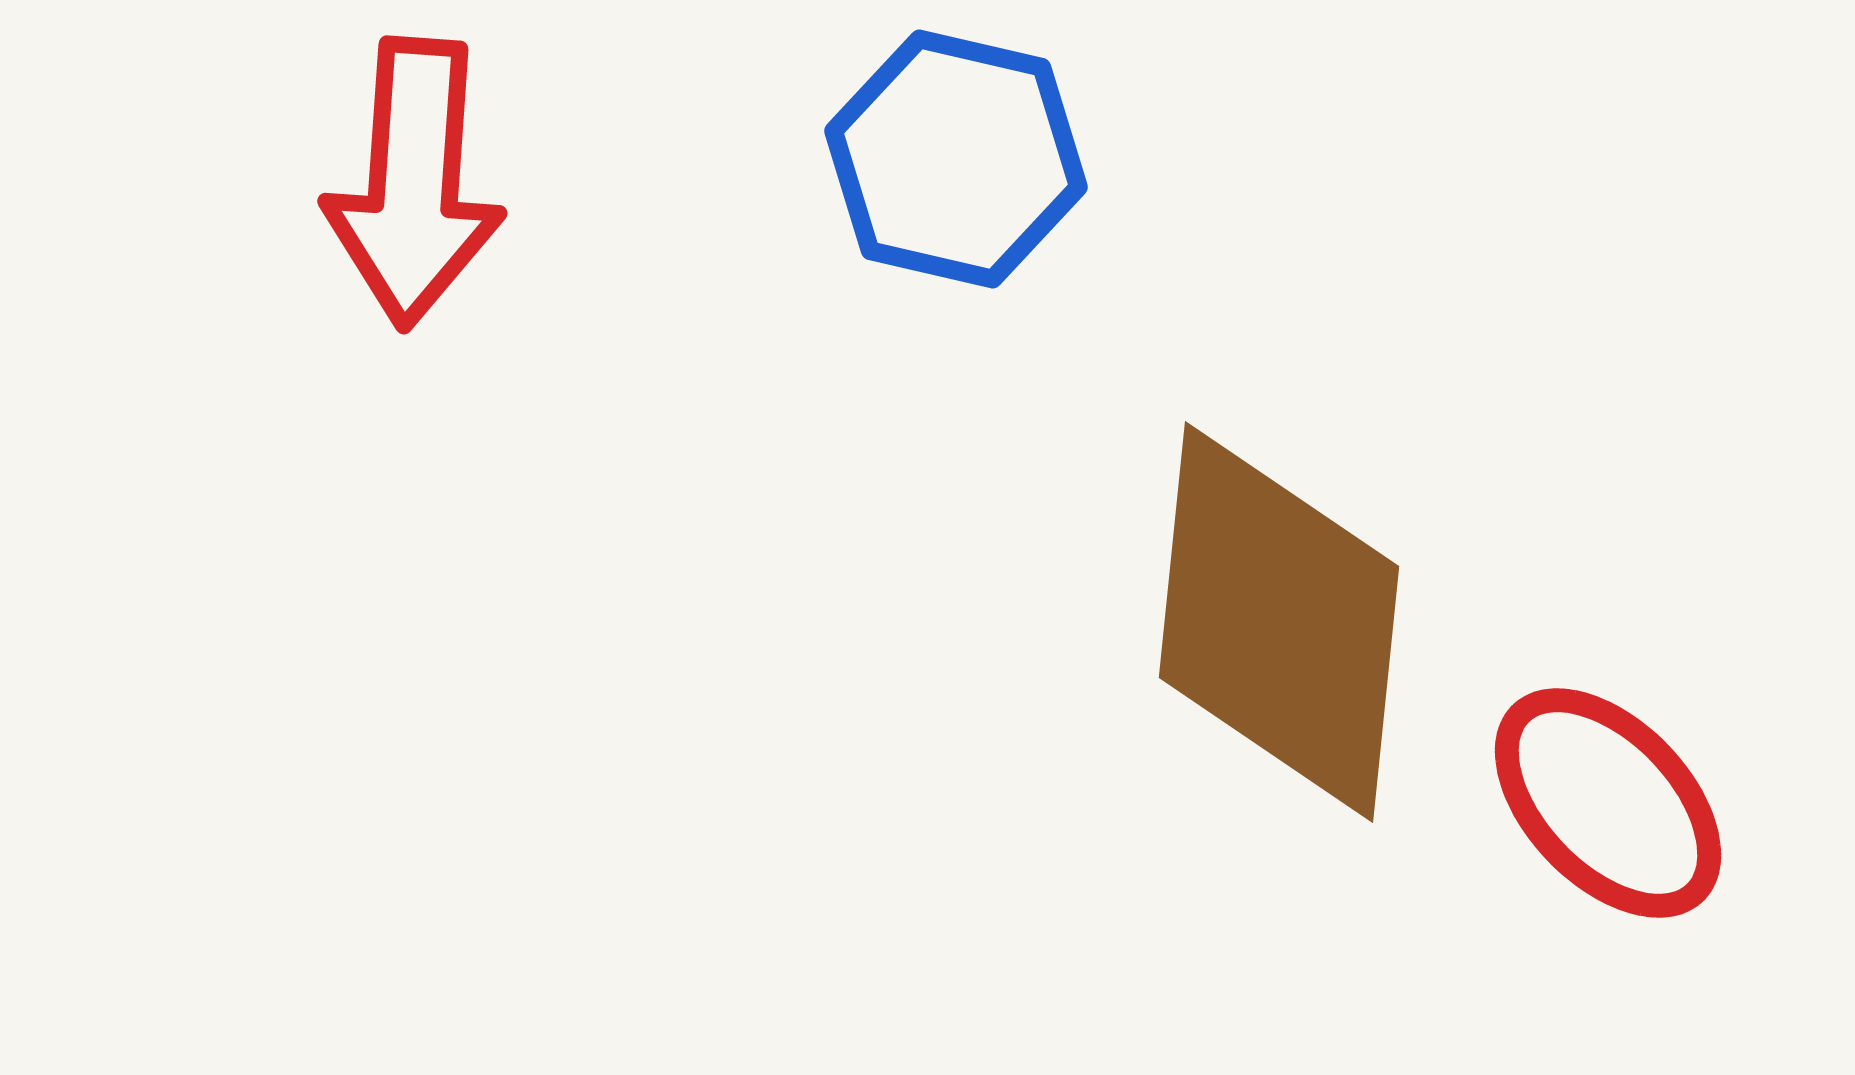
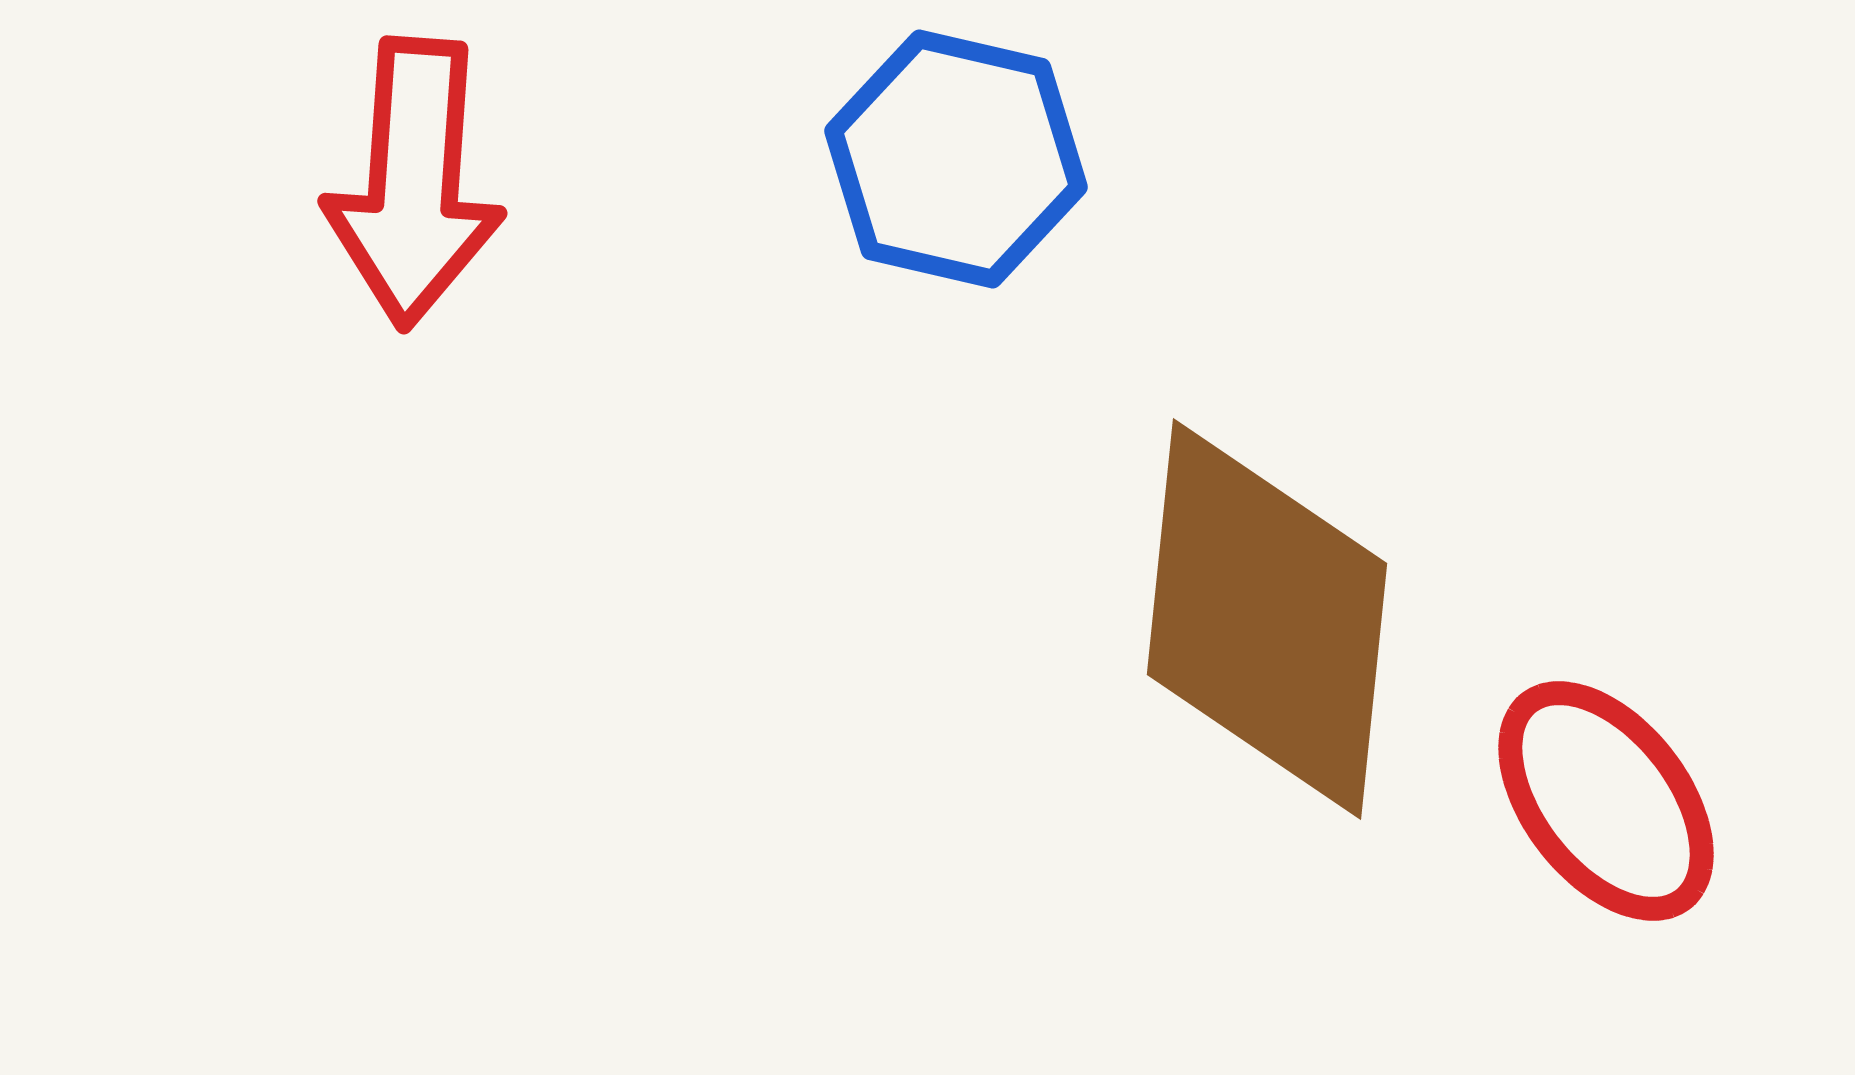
brown diamond: moved 12 px left, 3 px up
red ellipse: moved 2 px left, 2 px up; rotated 6 degrees clockwise
